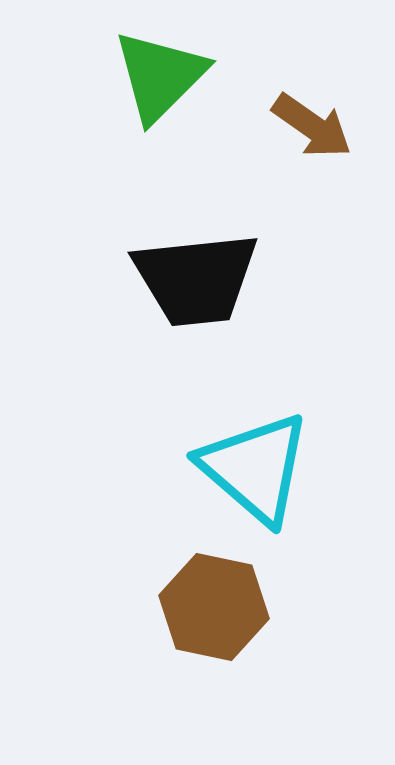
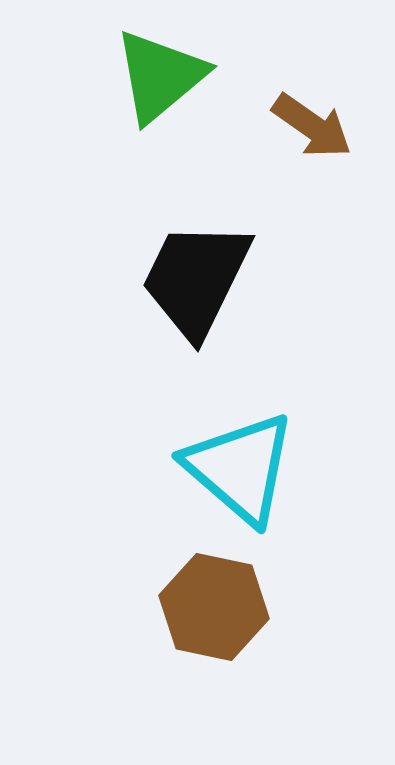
green triangle: rotated 5 degrees clockwise
black trapezoid: rotated 122 degrees clockwise
cyan triangle: moved 15 px left
